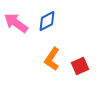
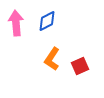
pink arrow: rotated 50 degrees clockwise
